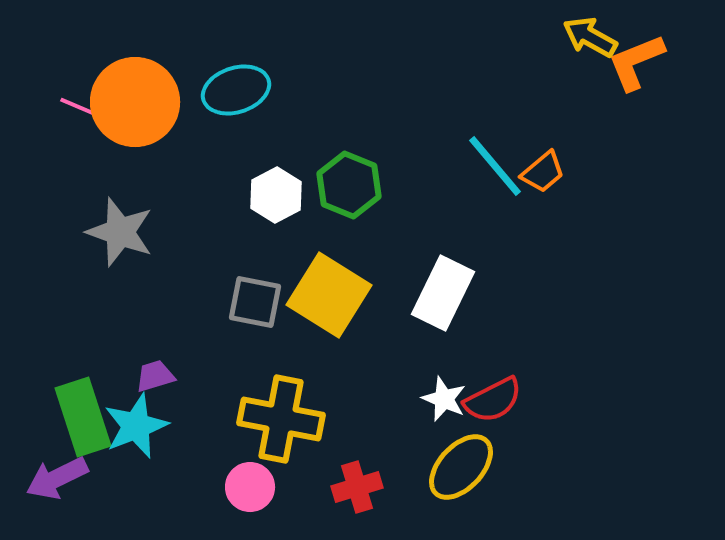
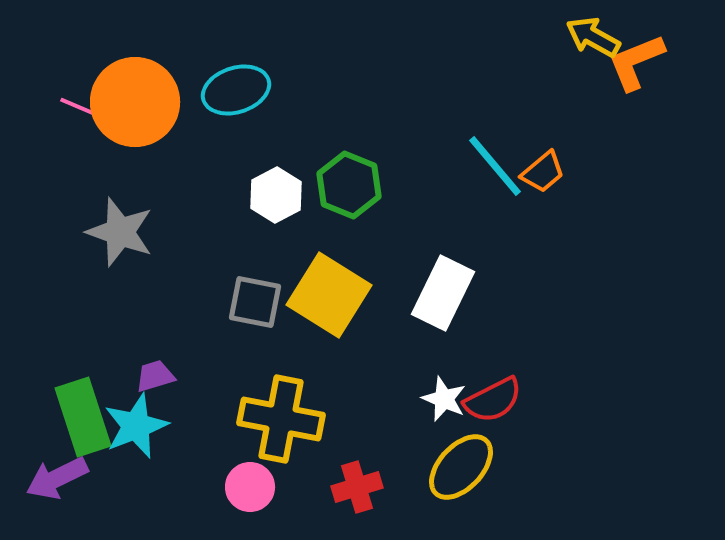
yellow arrow: moved 3 px right
